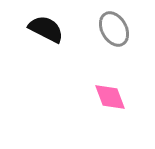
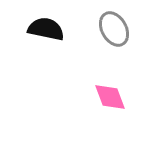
black semicircle: rotated 15 degrees counterclockwise
